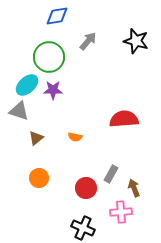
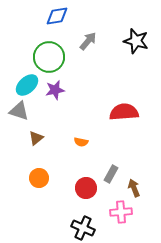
purple star: moved 2 px right; rotated 12 degrees counterclockwise
red semicircle: moved 7 px up
orange semicircle: moved 6 px right, 5 px down
